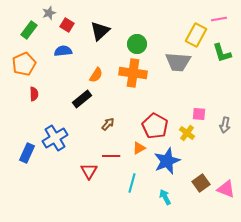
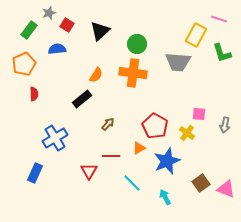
pink line: rotated 28 degrees clockwise
blue semicircle: moved 6 px left, 2 px up
blue rectangle: moved 8 px right, 20 px down
cyan line: rotated 60 degrees counterclockwise
